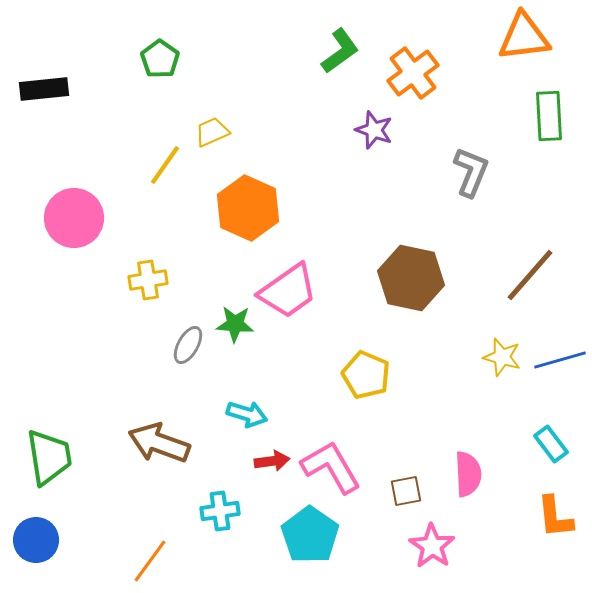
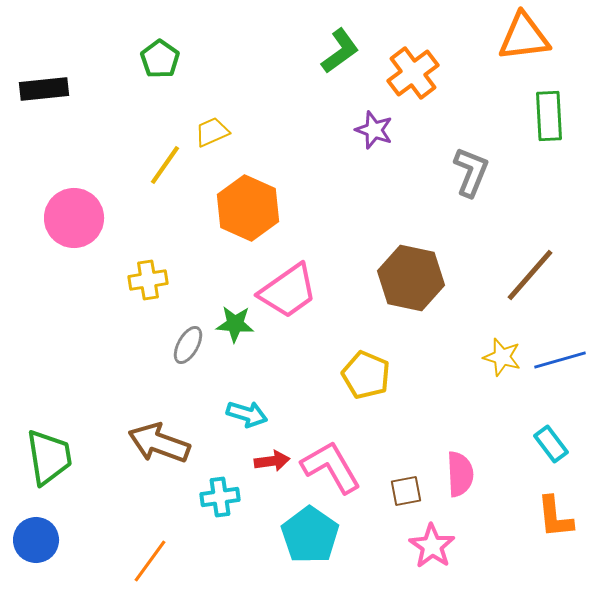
pink semicircle: moved 8 px left
cyan cross: moved 14 px up
